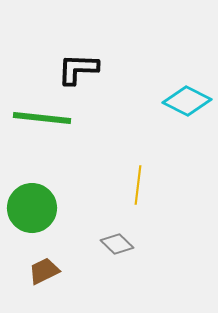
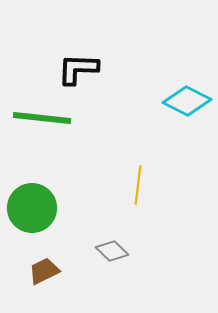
gray diamond: moved 5 px left, 7 px down
